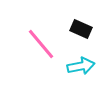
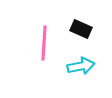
pink line: moved 3 px right, 1 px up; rotated 44 degrees clockwise
